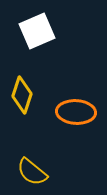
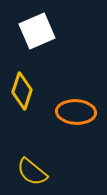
yellow diamond: moved 4 px up
